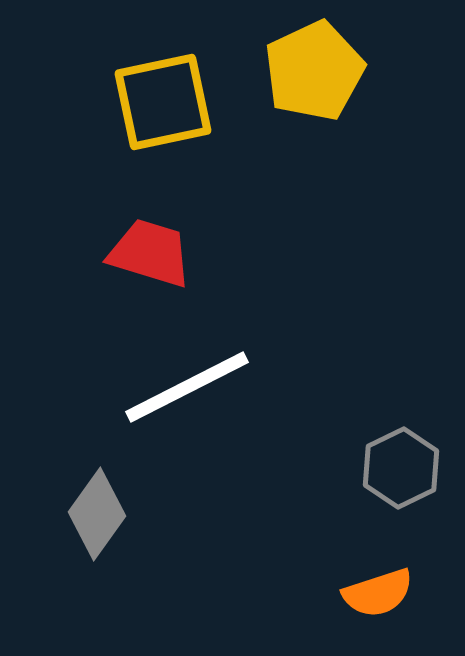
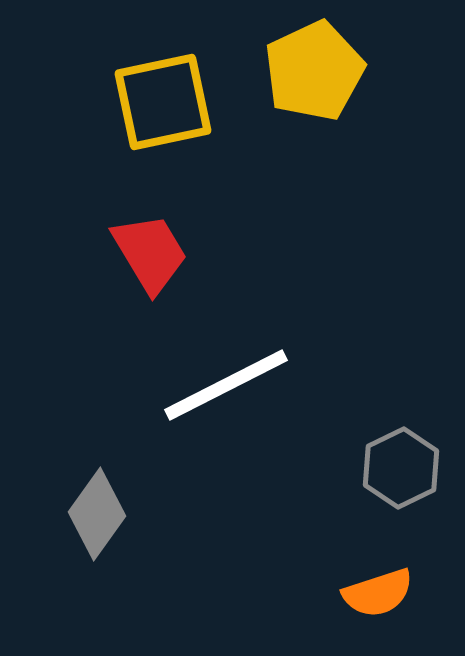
red trapezoid: rotated 42 degrees clockwise
white line: moved 39 px right, 2 px up
